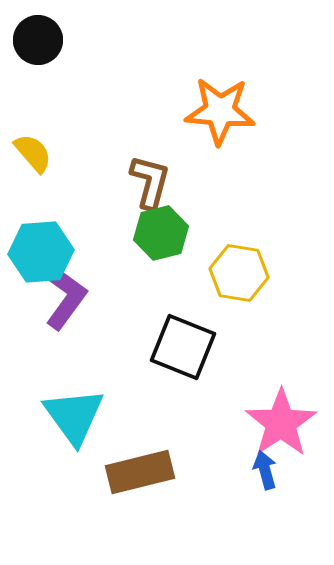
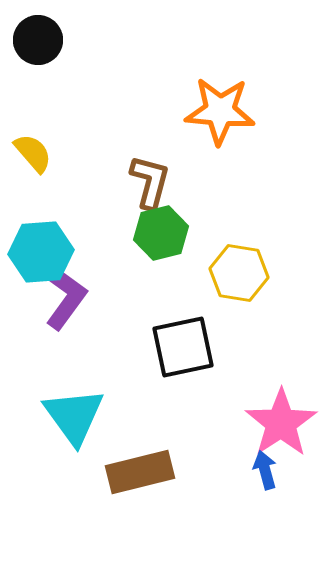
black square: rotated 34 degrees counterclockwise
